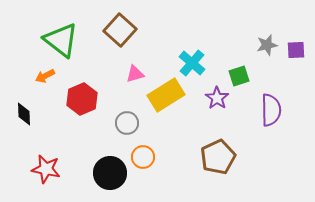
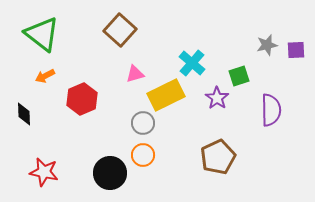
green triangle: moved 19 px left, 6 px up
yellow rectangle: rotated 6 degrees clockwise
gray circle: moved 16 px right
orange circle: moved 2 px up
red star: moved 2 px left, 3 px down
